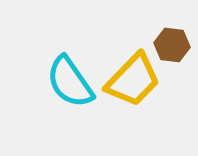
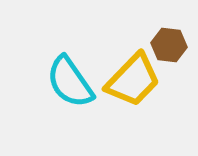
brown hexagon: moved 3 px left
